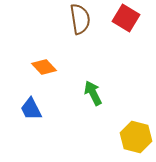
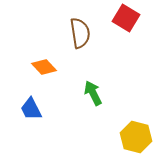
brown semicircle: moved 14 px down
